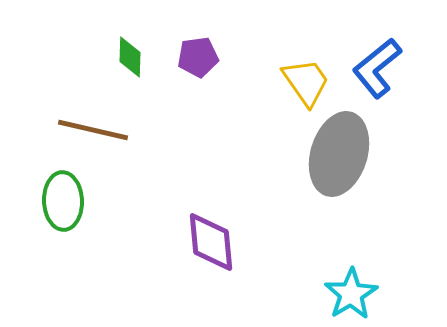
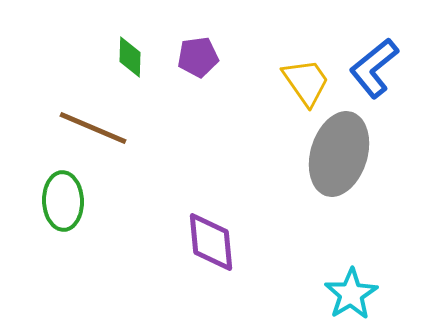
blue L-shape: moved 3 px left
brown line: moved 2 px up; rotated 10 degrees clockwise
